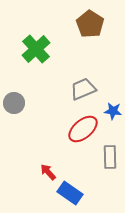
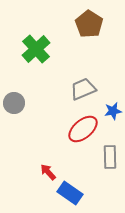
brown pentagon: moved 1 px left
blue star: rotated 18 degrees counterclockwise
